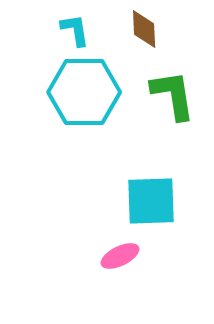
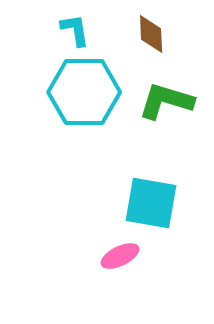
brown diamond: moved 7 px right, 5 px down
green L-shape: moved 7 px left, 6 px down; rotated 64 degrees counterclockwise
cyan square: moved 2 px down; rotated 12 degrees clockwise
